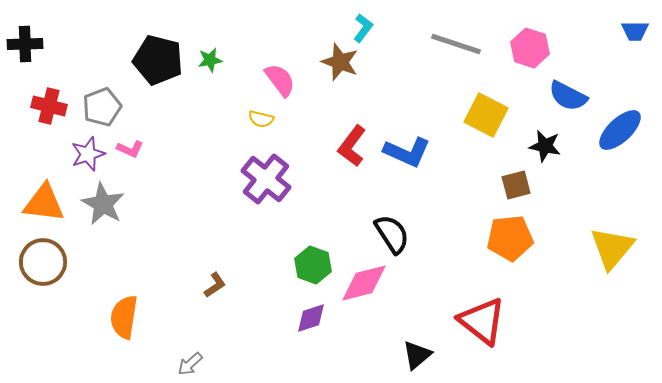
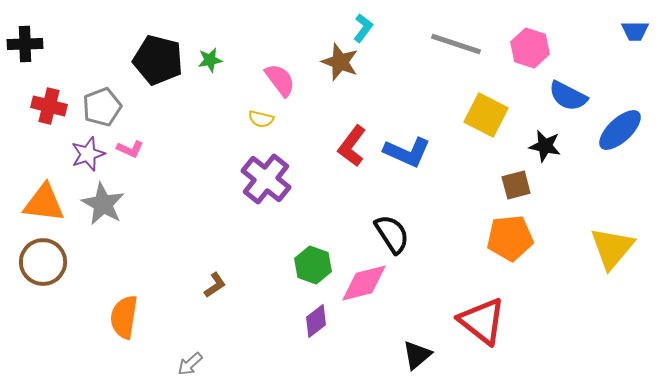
purple diamond: moved 5 px right, 3 px down; rotated 20 degrees counterclockwise
